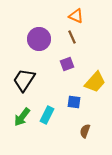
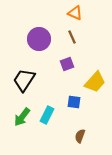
orange triangle: moved 1 px left, 3 px up
brown semicircle: moved 5 px left, 5 px down
